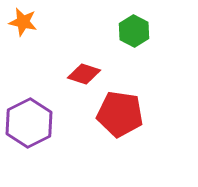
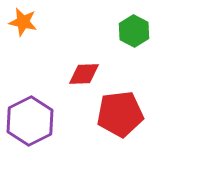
red diamond: rotated 20 degrees counterclockwise
red pentagon: rotated 15 degrees counterclockwise
purple hexagon: moved 1 px right, 2 px up
